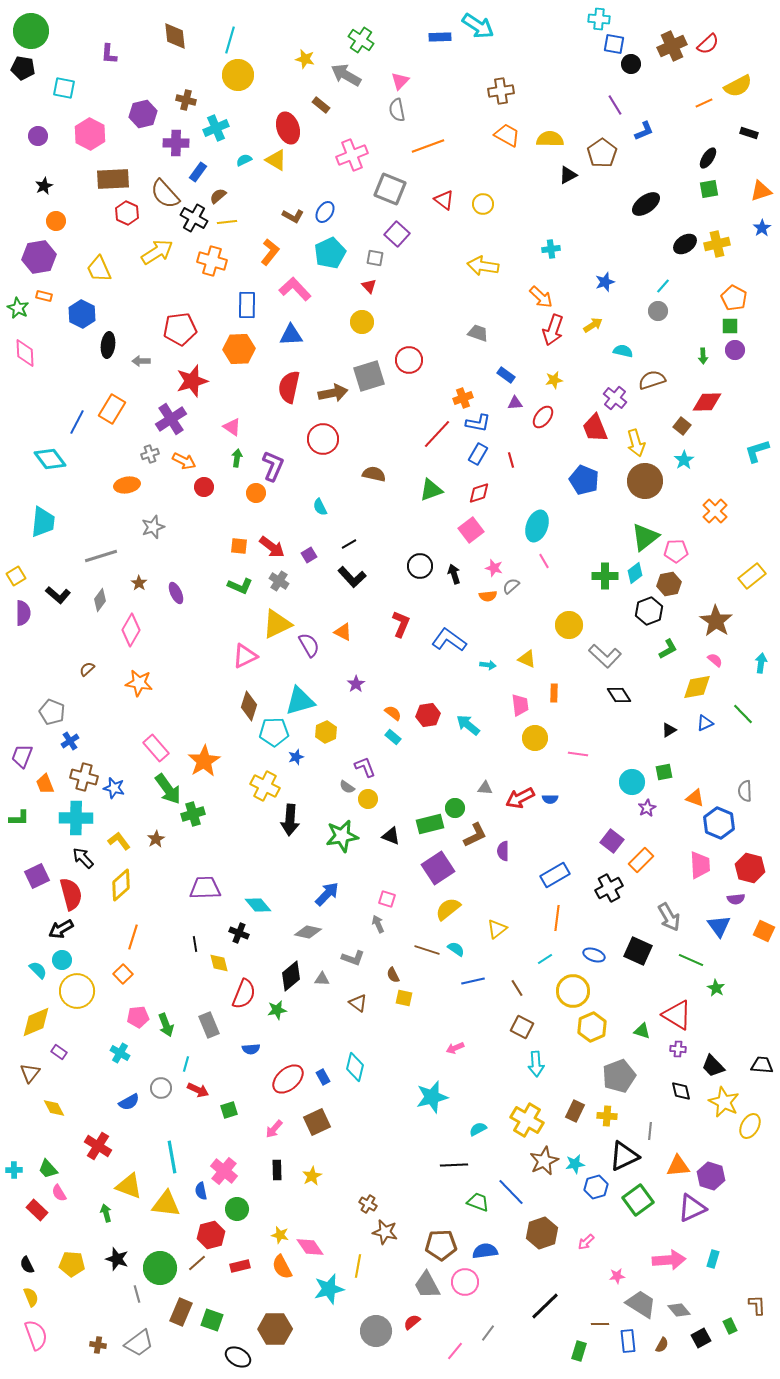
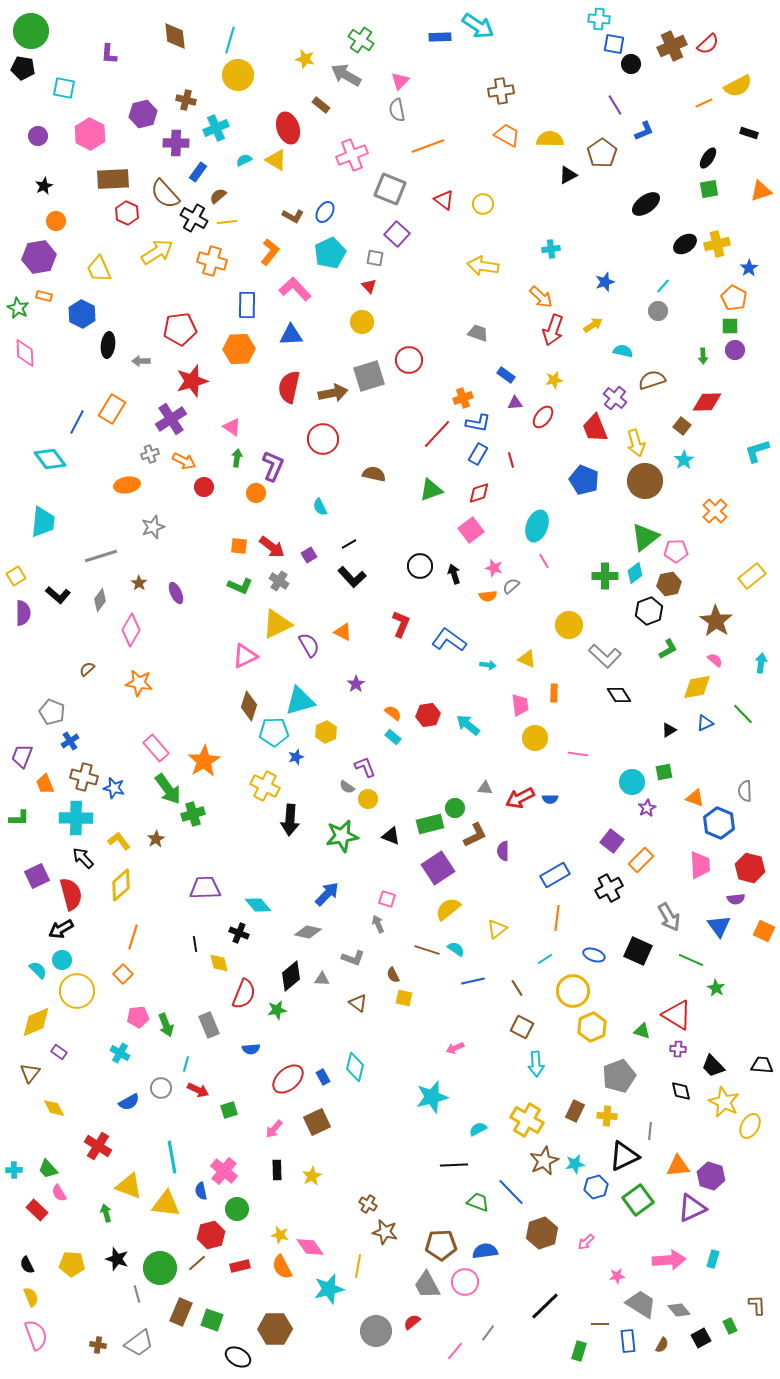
blue star at (762, 228): moved 13 px left, 40 px down
